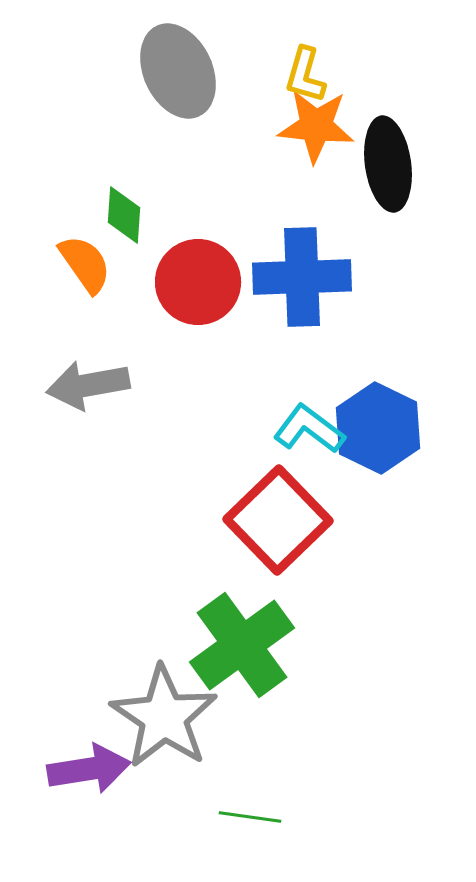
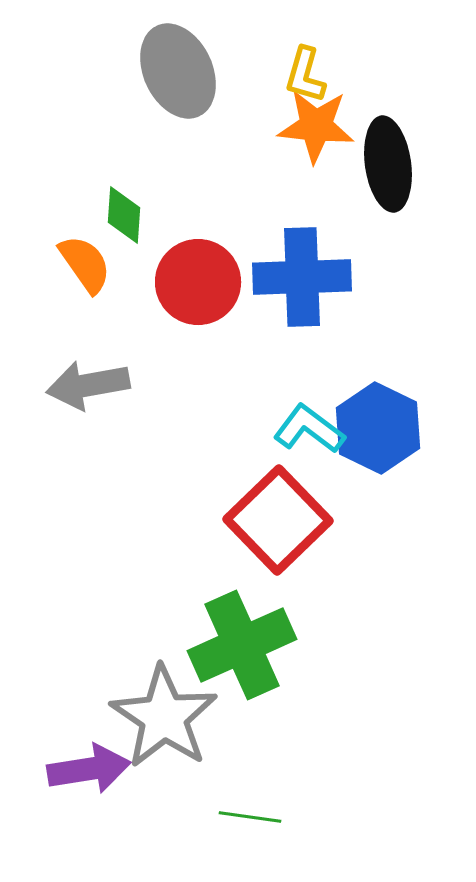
green cross: rotated 12 degrees clockwise
